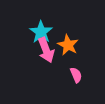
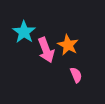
cyan star: moved 17 px left
